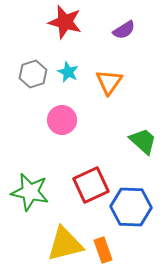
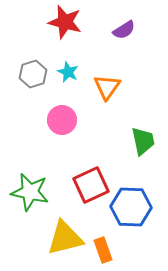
orange triangle: moved 2 px left, 5 px down
green trapezoid: rotated 36 degrees clockwise
yellow triangle: moved 6 px up
